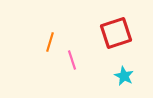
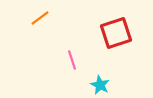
orange line: moved 10 px left, 24 px up; rotated 36 degrees clockwise
cyan star: moved 24 px left, 9 px down
